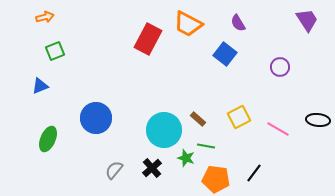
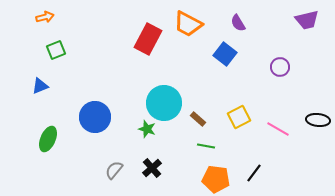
purple trapezoid: rotated 110 degrees clockwise
green square: moved 1 px right, 1 px up
blue circle: moved 1 px left, 1 px up
cyan circle: moved 27 px up
green star: moved 39 px left, 29 px up
